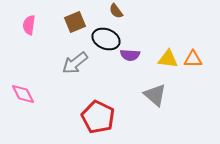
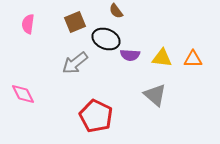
pink semicircle: moved 1 px left, 1 px up
yellow triangle: moved 6 px left, 1 px up
red pentagon: moved 2 px left, 1 px up
